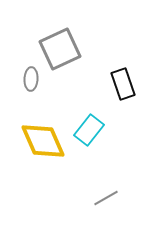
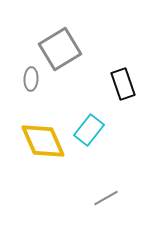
gray square: rotated 6 degrees counterclockwise
